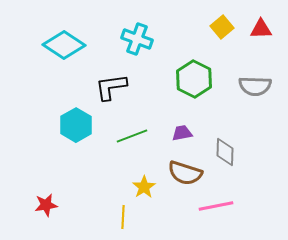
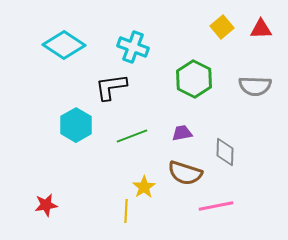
cyan cross: moved 4 px left, 8 px down
yellow line: moved 3 px right, 6 px up
